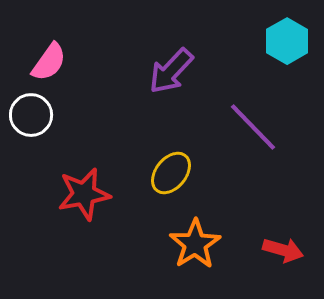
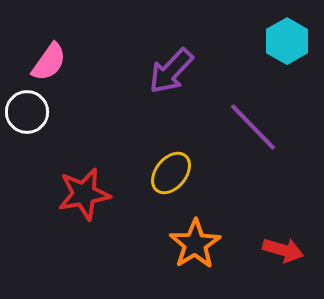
white circle: moved 4 px left, 3 px up
